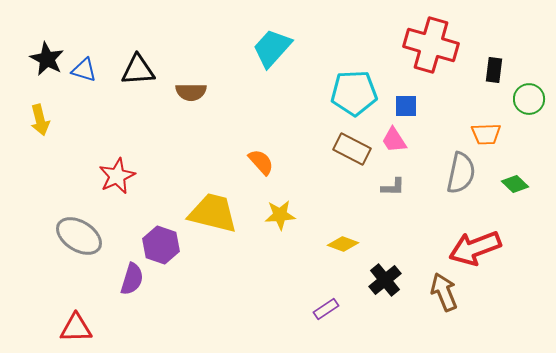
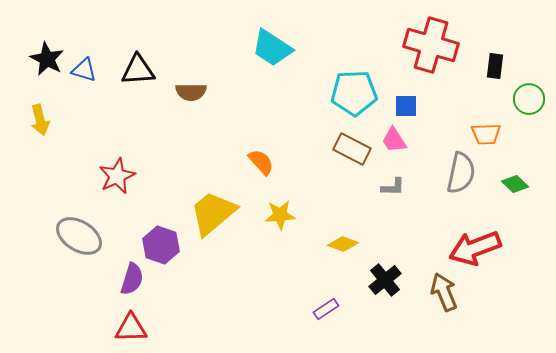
cyan trapezoid: rotated 99 degrees counterclockwise
black rectangle: moved 1 px right, 4 px up
yellow trapezoid: rotated 54 degrees counterclockwise
red triangle: moved 55 px right
